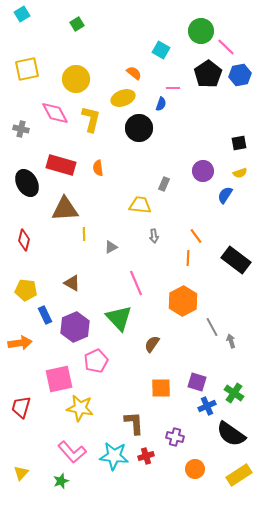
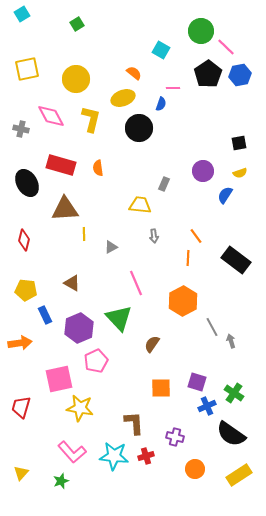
pink diamond at (55, 113): moved 4 px left, 3 px down
purple hexagon at (75, 327): moved 4 px right, 1 px down
